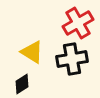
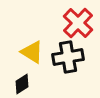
red cross: rotated 16 degrees counterclockwise
black cross: moved 4 px left, 2 px up
